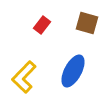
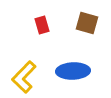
red rectangle: rotated 54 degrees counterclockwise
blue ellipse: rotated 60 degrees clockwise
